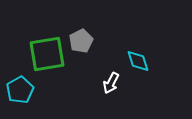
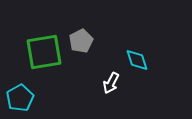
green square: moved 3 px left, 2 px up
cyan diamond: moved 1 px left, 1 px up
cyan pentagon: moved 8 px down
